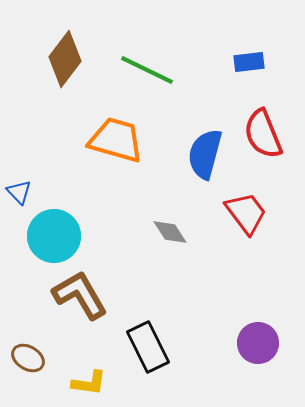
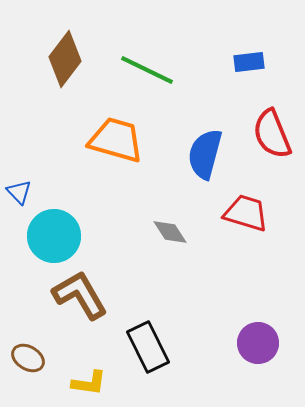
red semicircle: moved 9 px right
red trapezoid: rotated 36 degrees counterclockwise
